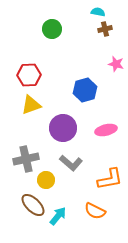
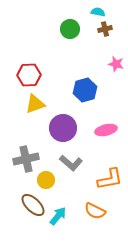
green circle: moved 18 px right
yellow triangle: moved 4 px right, 1 px up
